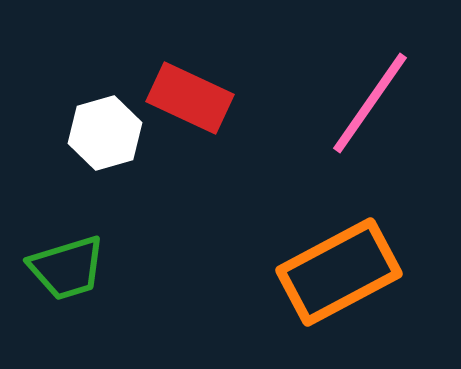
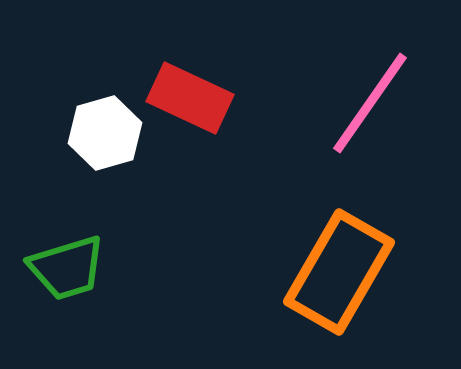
orange rectangle: rotated 32 degrees counterclockwise
